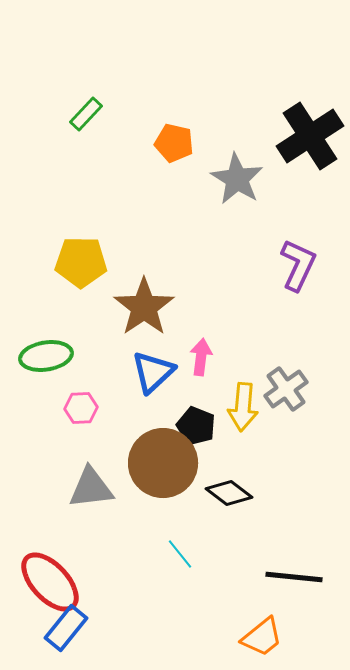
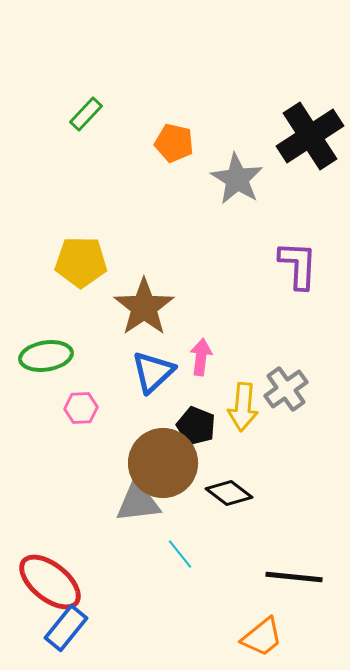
purple L-shape: rotated 22 degrees counterclockwise
gray triangle: moved 47 px right, 14 px down
red ellipse: rotated 8 degrees counterclockwise
